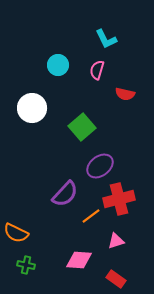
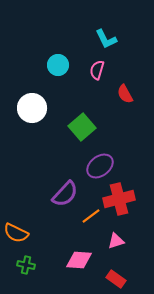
red semicircle: rotated 48 degrees clockwise
